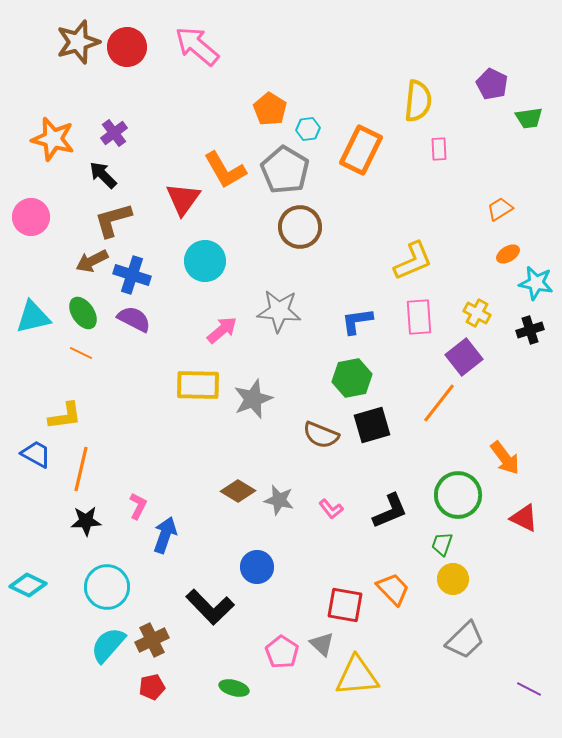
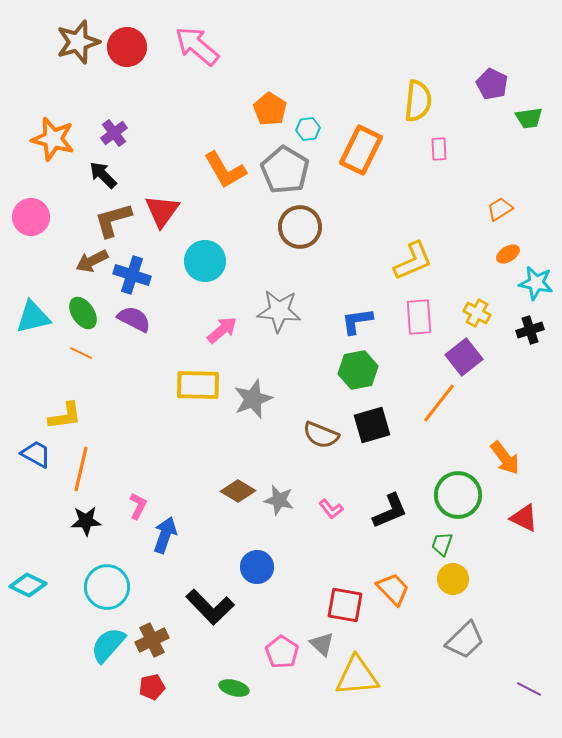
red triangle at (183, 199): moved 21 px left, 12 px down
green hexagon at (352, 378): moved 6 px right, 8 px up
